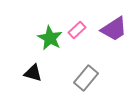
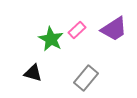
green star: moved 1 px right, 1 px down
